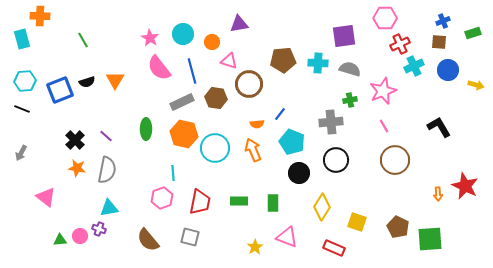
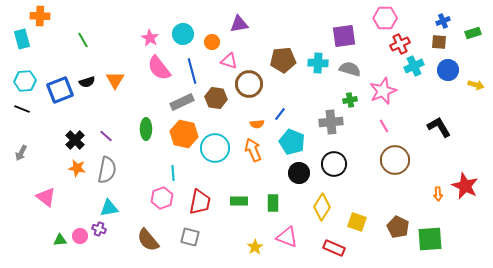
black circle at (336, 160): moved 2 px left, 4 px down
